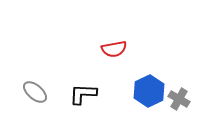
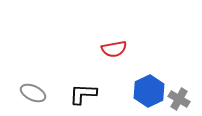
gray ellipse: moved 2 px left, 1 px down; rotated 15 degrees counterclockwise
